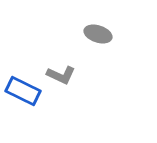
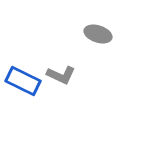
blue rectangle: moved 10 px up
